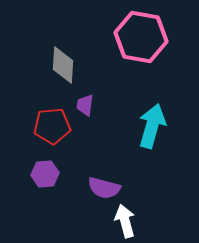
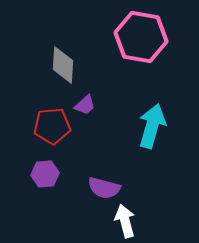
purple trapezoid: rotated 140 degrees counterclockwise
